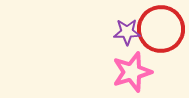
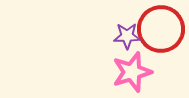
purple star: moved 4 px down
